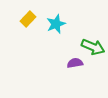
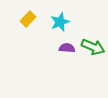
cyan star: moved 4 px right, 2 px up
purple semicircle: moved 8 px left, 15 px up; rotated 14 degrees clockwise
